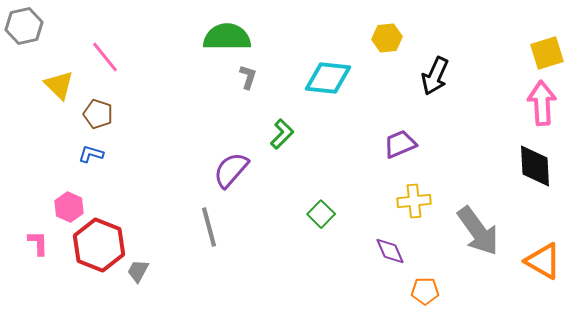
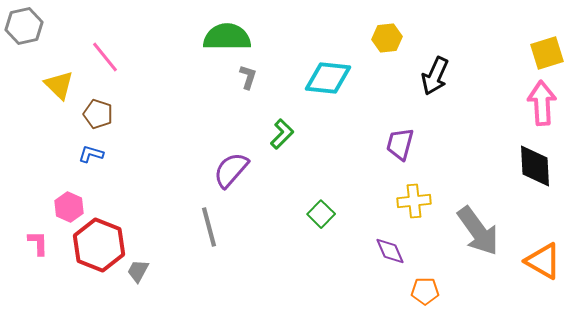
purple trapezoid: rotated 52 degrees counterclockwise
